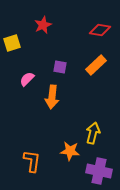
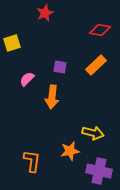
red star: moved 2 px right, 12 px up
yellow arrow: rotated 90 degrees clockwise
orange star: rotated 18 degrees counterclockwise
